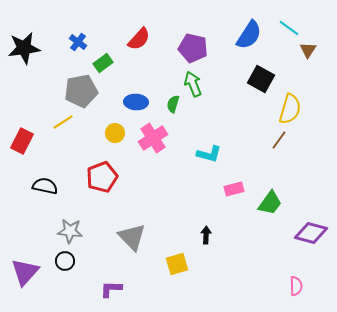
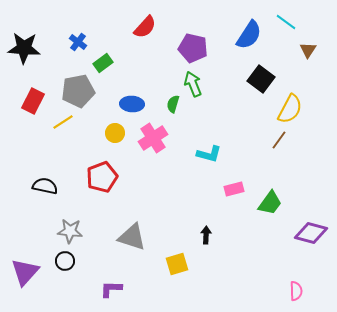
cyan line: moved 3 px left, 6 px up
red semicircle: moved 6 px right, 12 px up
black star: rotated 12 degrees clockwise
black square: rotated 8 degrees clockwise
gray pentagon: moved 3 px left
blue ellipse: moved 4 px left, 2 px down
yellow semicircle: rotated 12 degrees clockwise
red rectangle: moved 11 px right, 40 px up
gray triangle: rotated 28 degrees counterclockwise
pink semicircle: moved 5 px down
